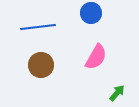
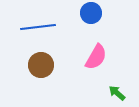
green arrow: rotated 90 degrees counterclockwise
